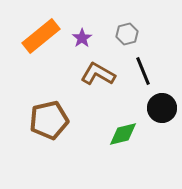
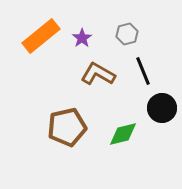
brown pentagon: moved 18 px right, 7 px down
